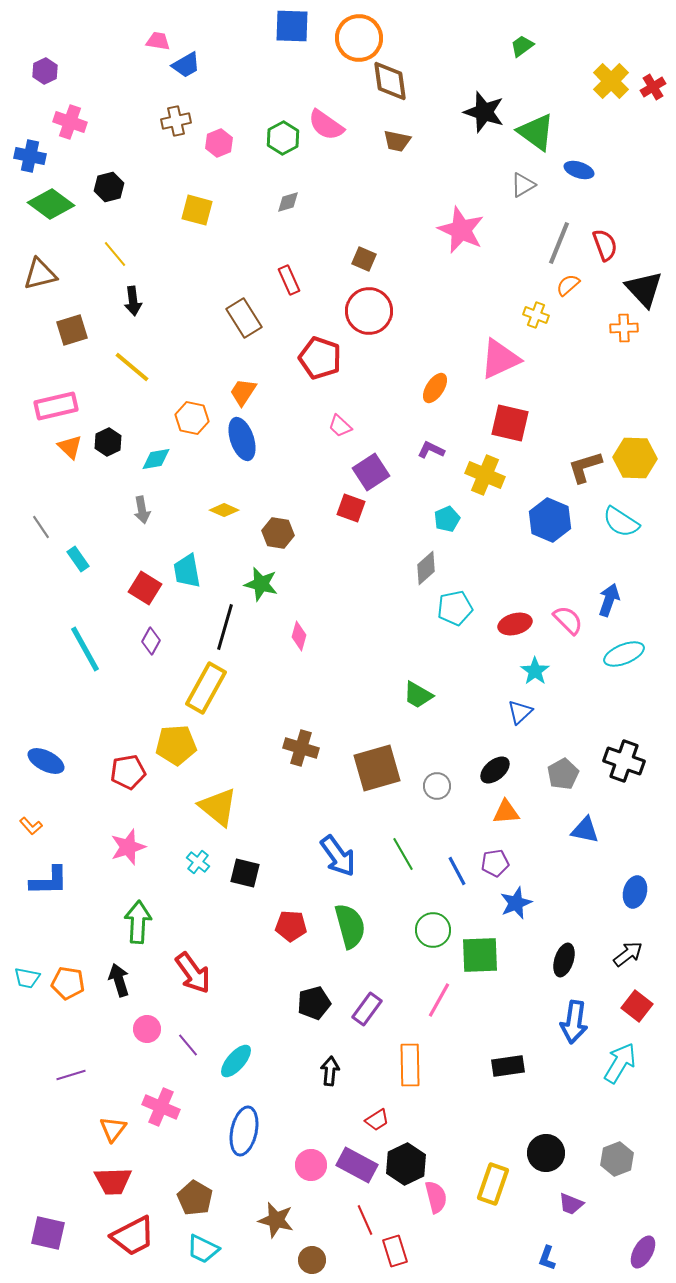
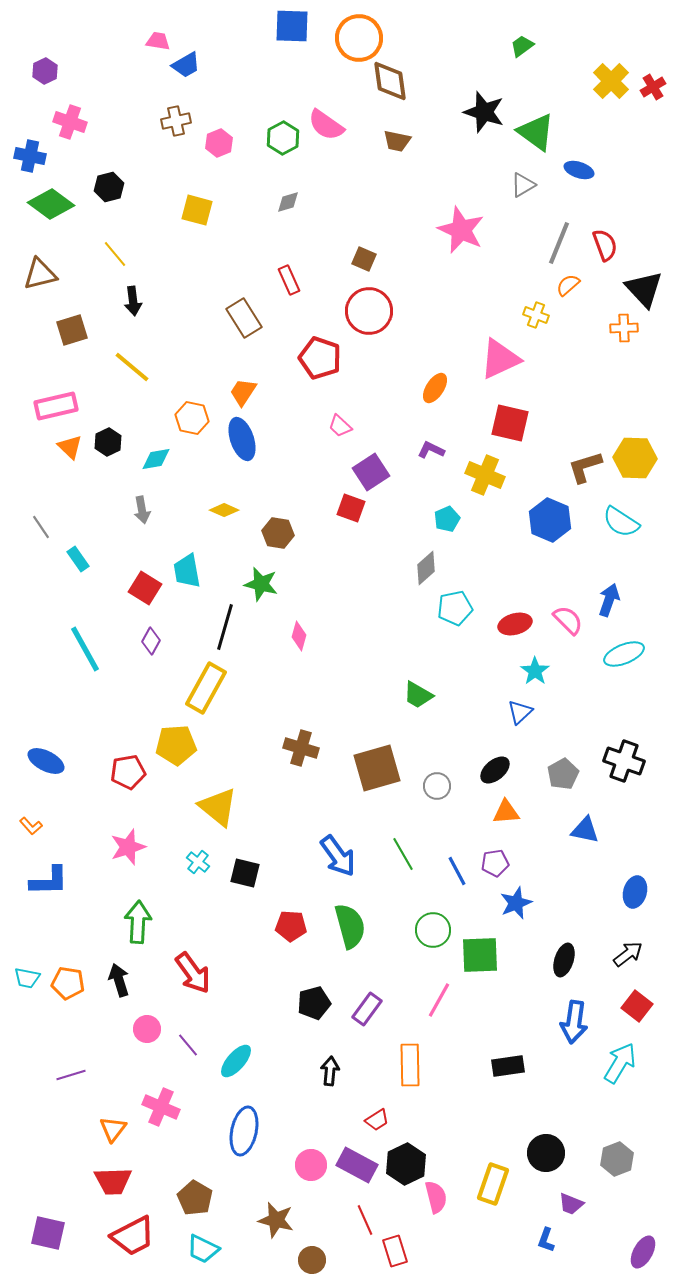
blue L-shape at (547, 1258): moved 1 px left, 18 px up
